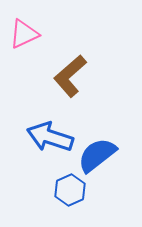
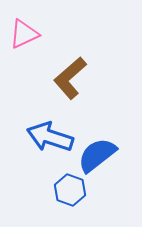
brown L-shape: moved 2 px down
blue hexagon: rotated 16 degrees counterclockwise
